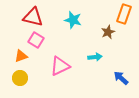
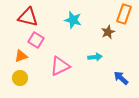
red triangle: moved 5 px left
